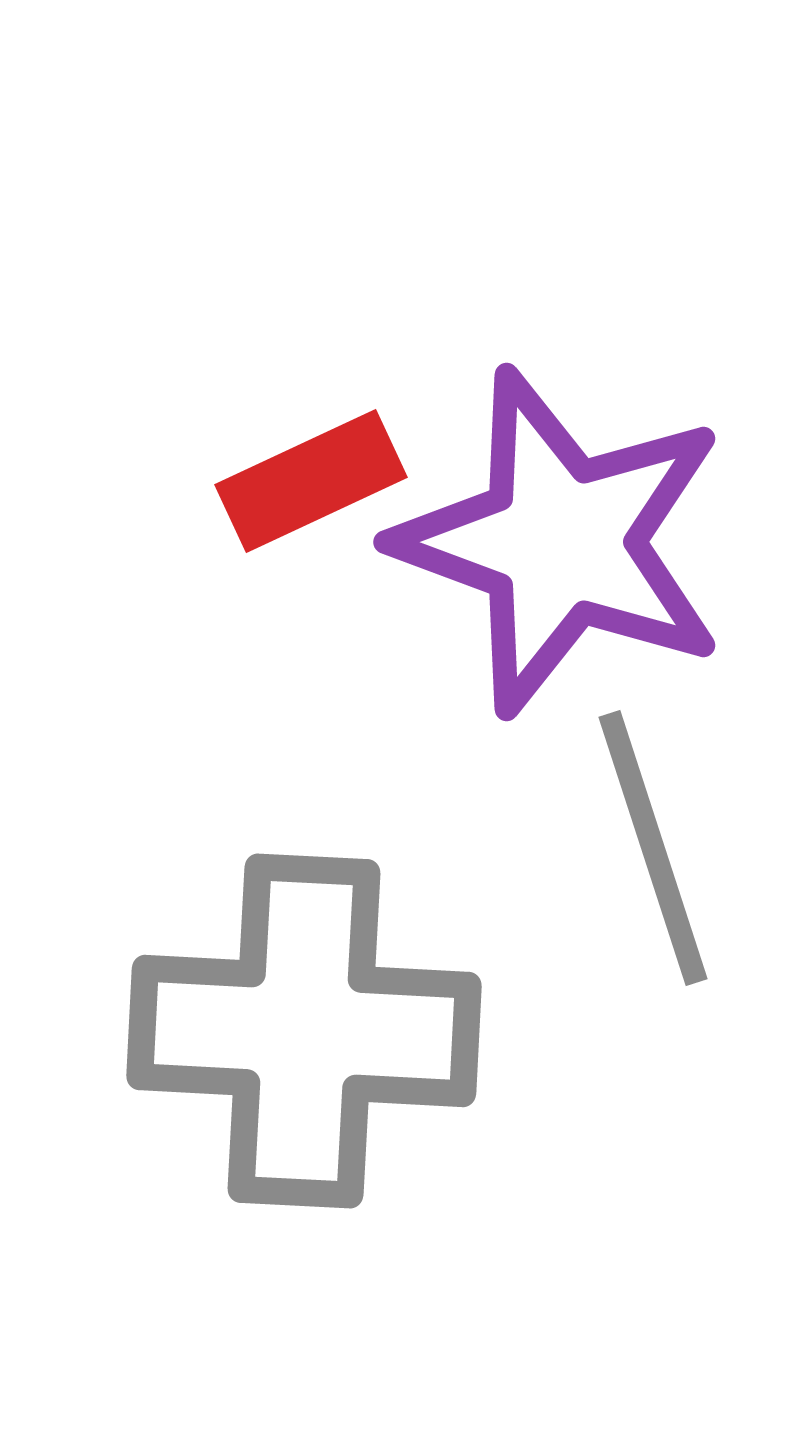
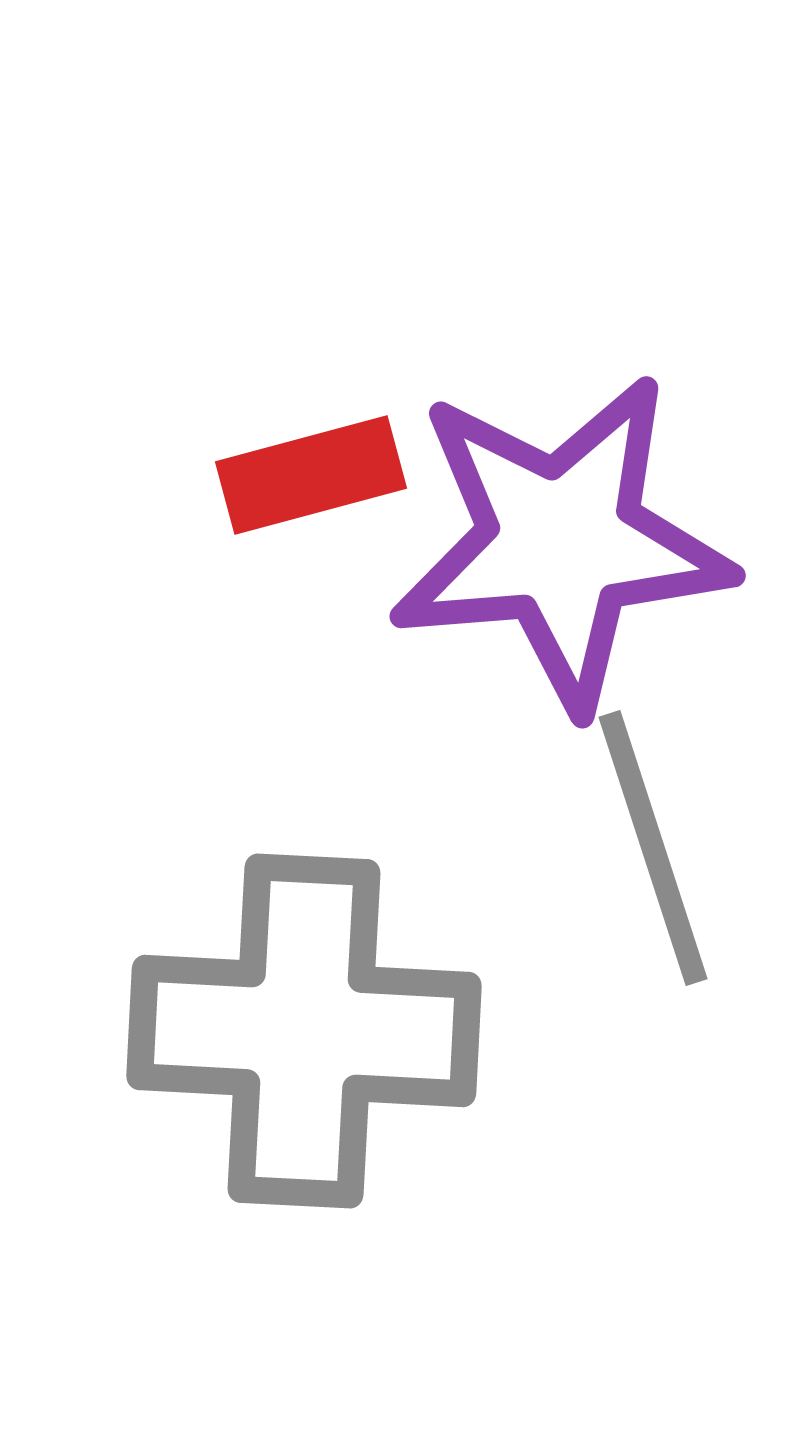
red rectangle: moved 6 px up; rotated 10 degrees clockwise
purple star: rotated 25 degrees counterclockwise
